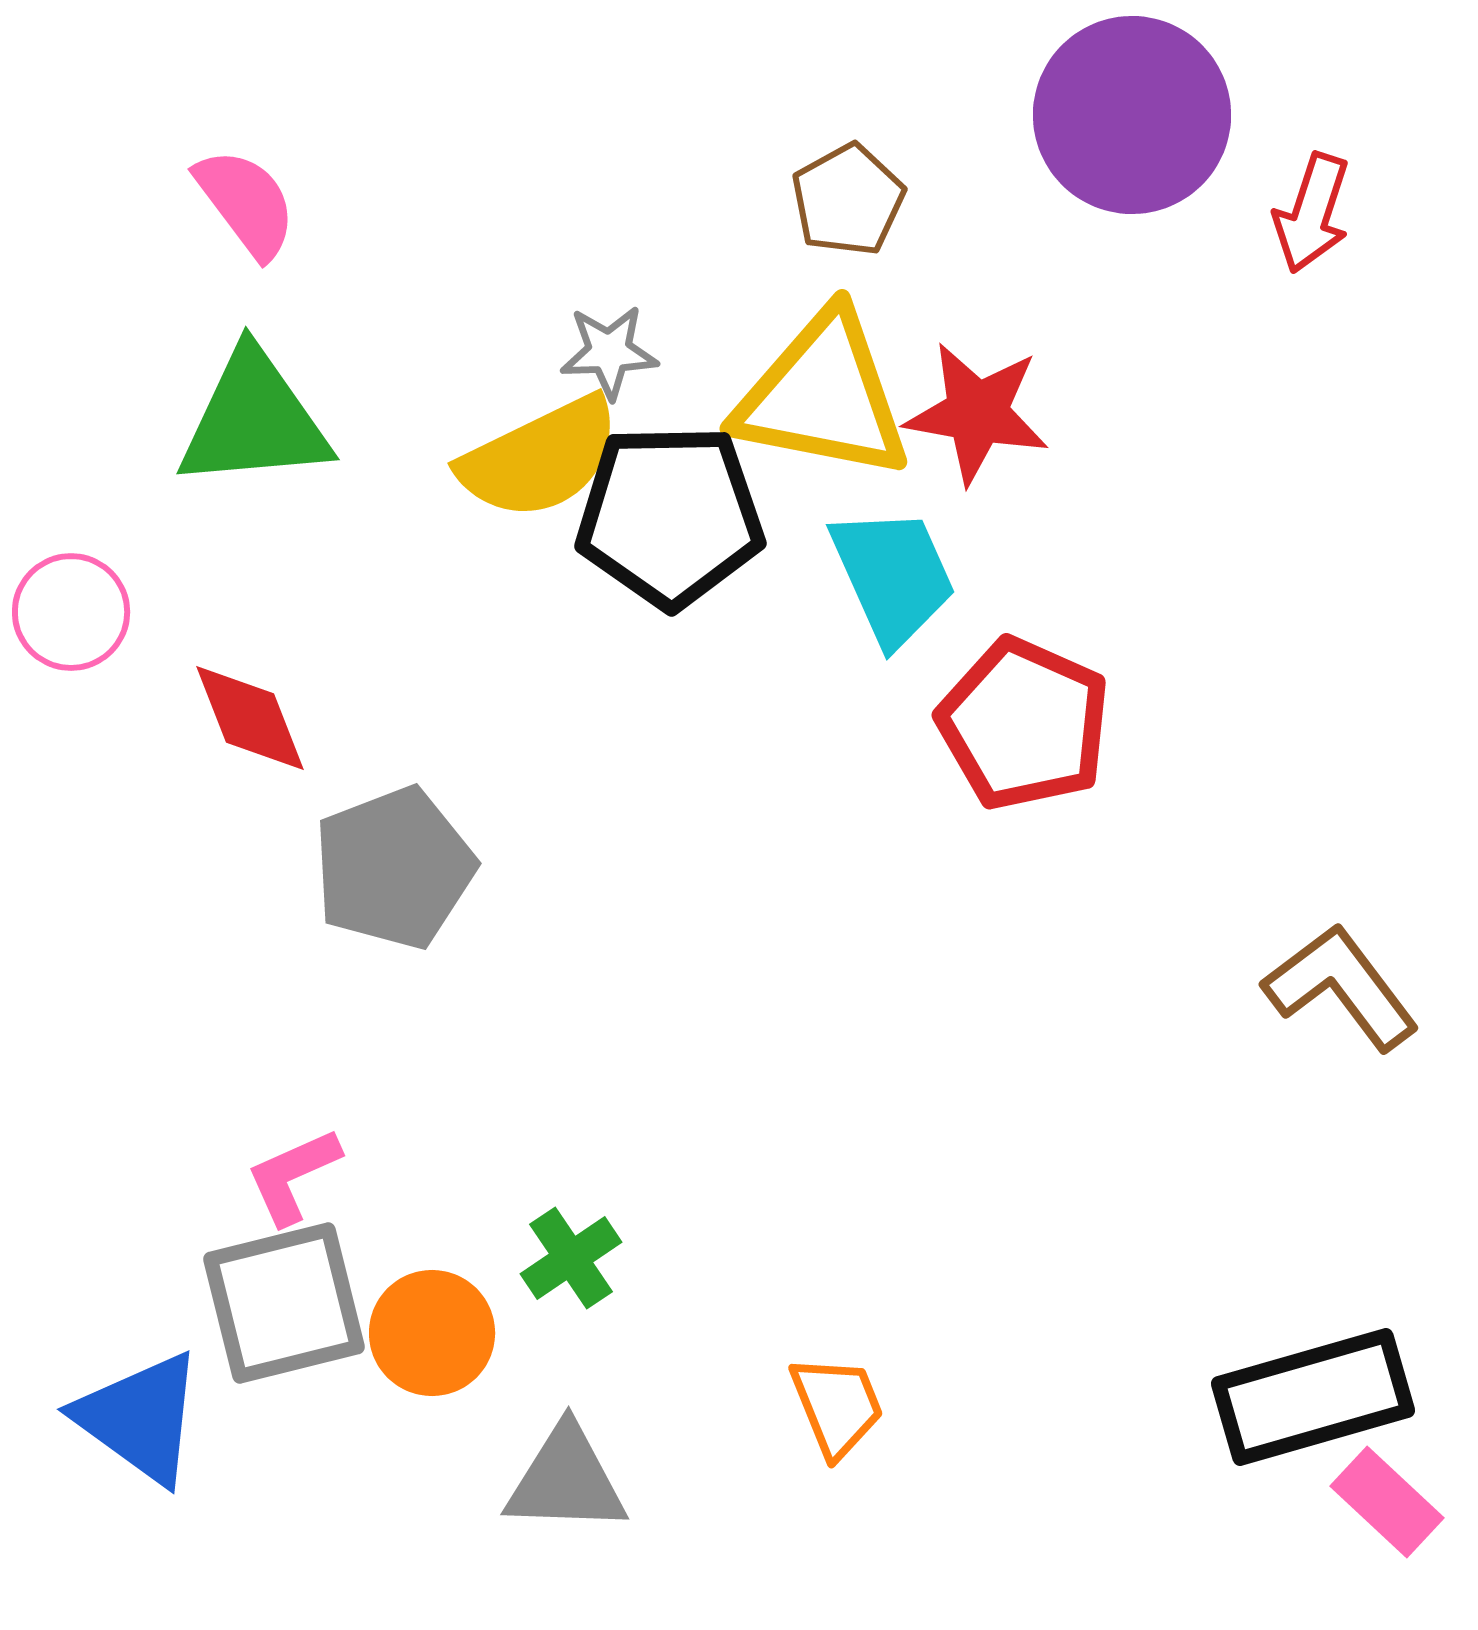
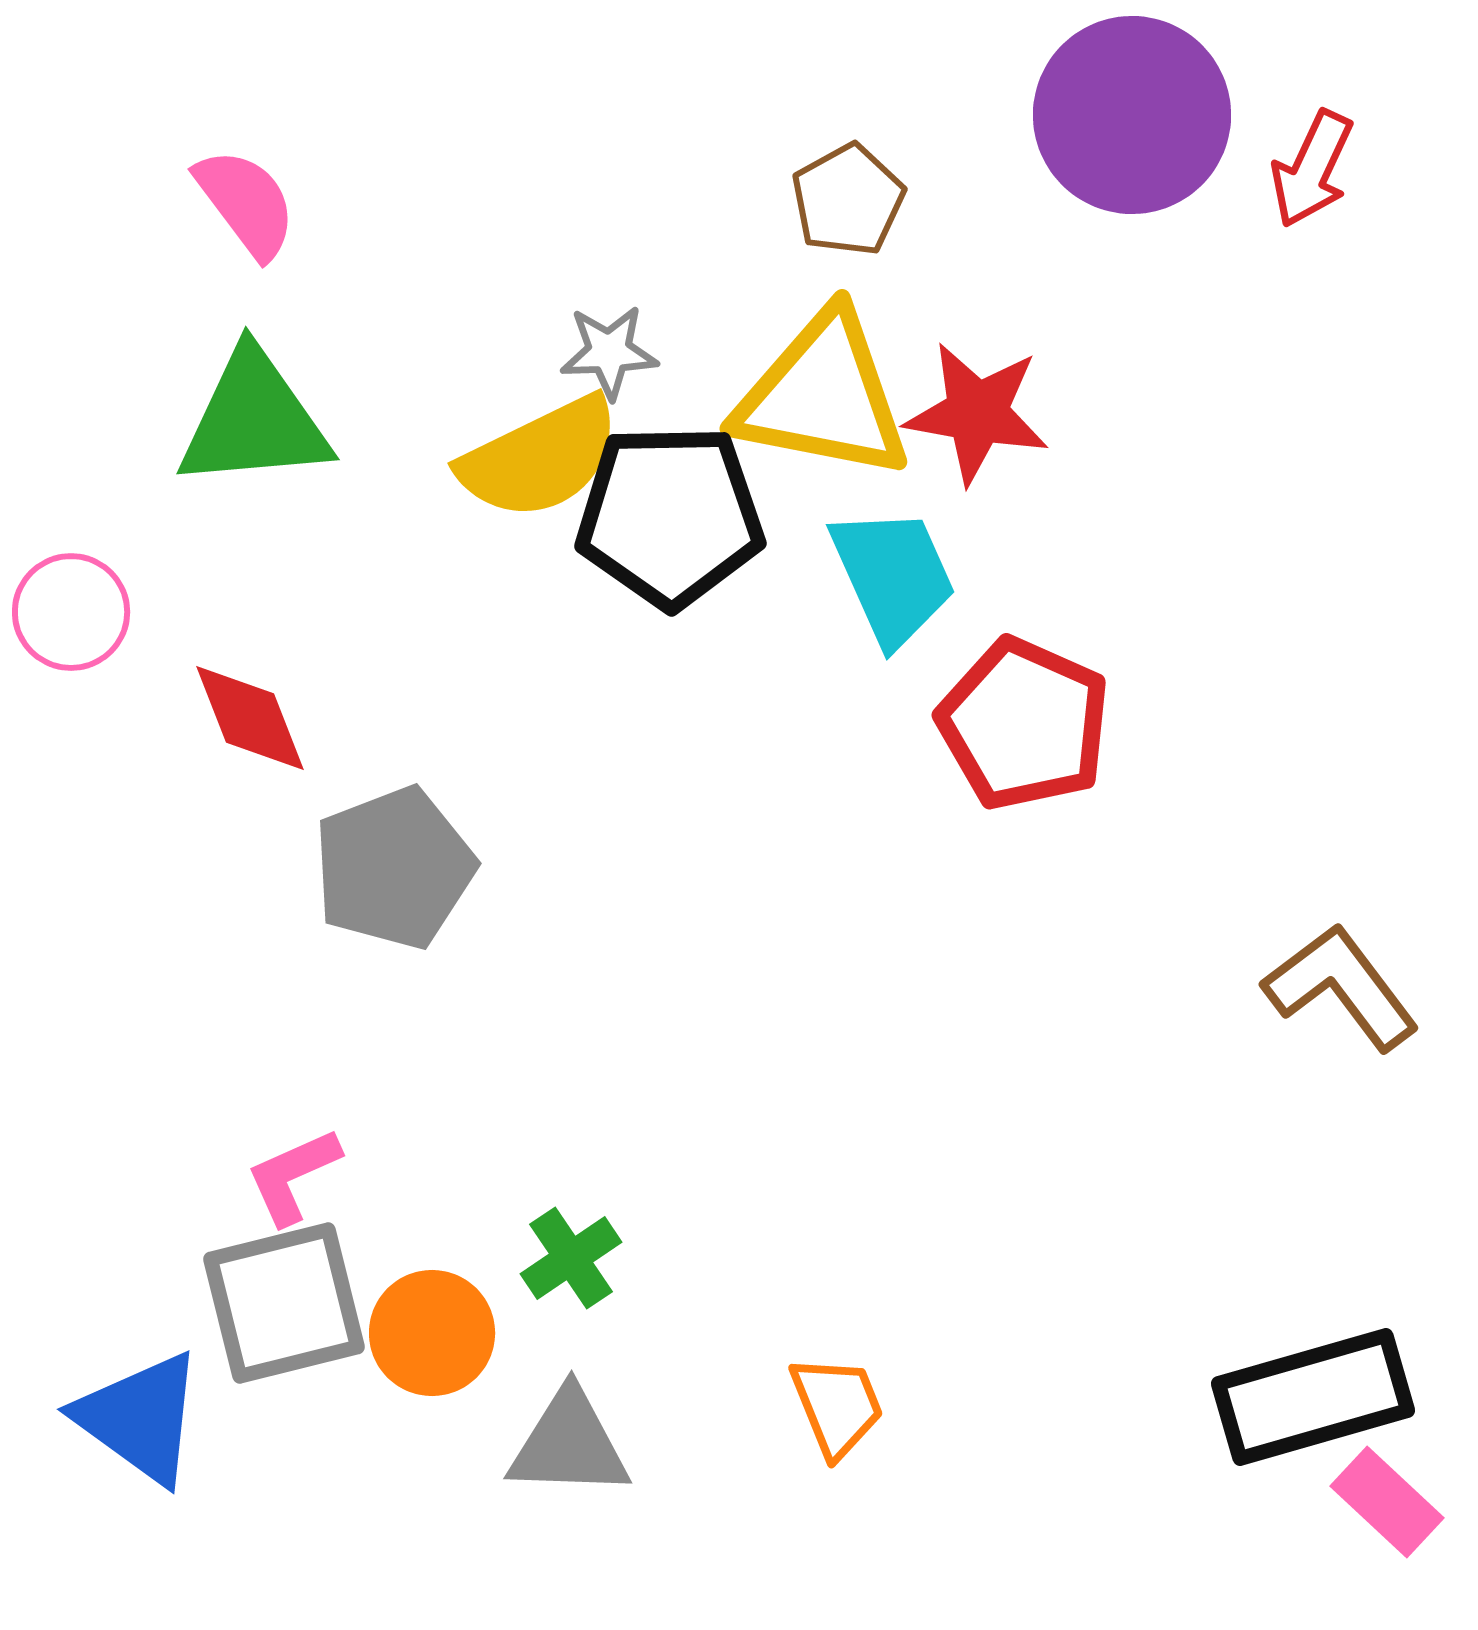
red arrow: moved 44 px up; rotated 7 degrees clockwise
gray triangle: moved 3 px right, 36 px up
